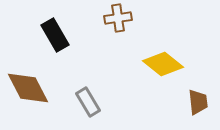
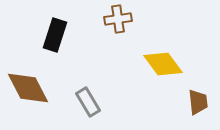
brown cross: moved 1 px down
black rectangle: rotated 48 degrees clockwise
yellow diamond: rotated 15 degrees clockwise
